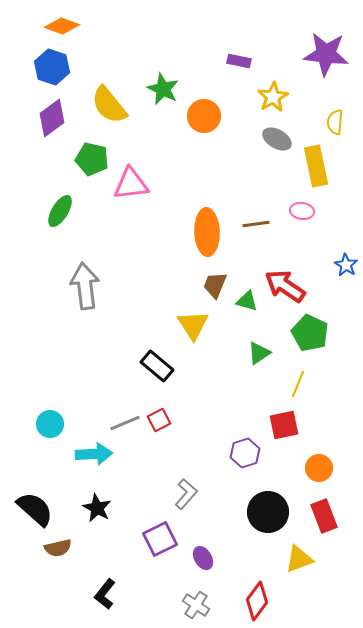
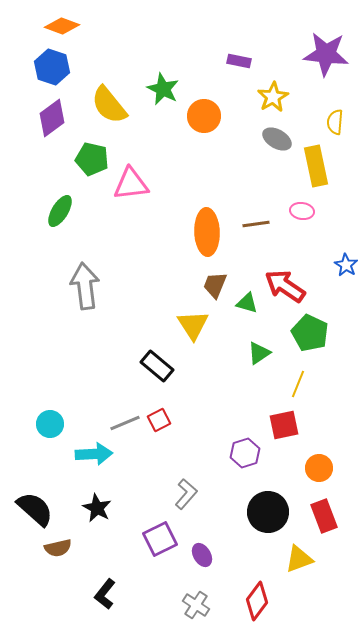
green triangle at (247, 301): moved 2 px down
purple ellipse at (203, 558): moved 1 px left, 3 px up
